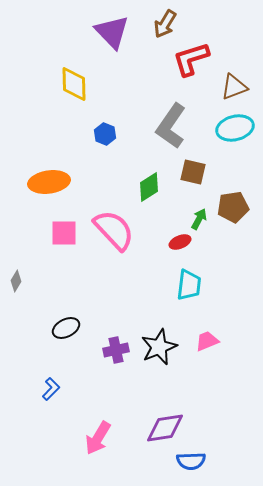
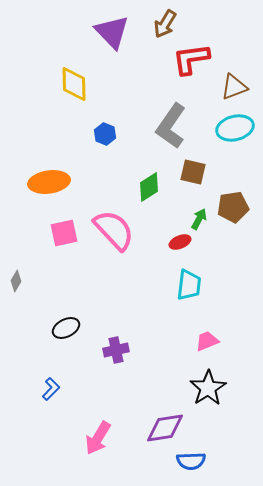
red L-shape: rotated 9 degrees clockwise
pink square: rotated 12 degrees counterclockwise
black star: moved 49 px right, 41 px down; rotated 9 degrees counterclockwise
